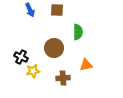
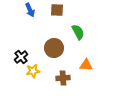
green semicircle: rotated 28 degrees counterclockwise
black cross: rotated 24 degrees clockwise
orange triangle: rotated 16 degrees clockwise
